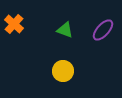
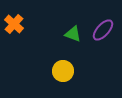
green triangle: moved 8 px right, 4 px down
